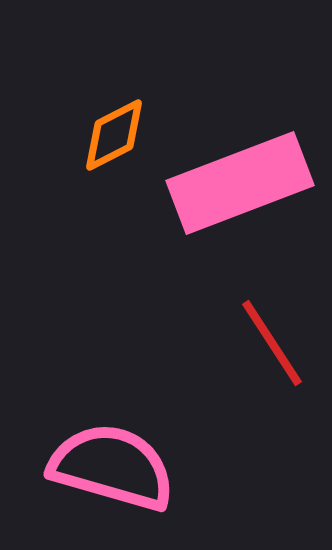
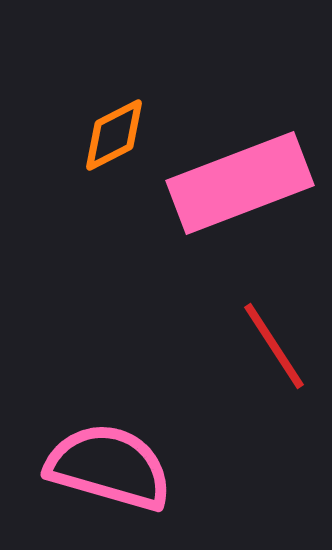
red line: moved 2 px right, 3 px down
pink semicircle: moved 3 px left
